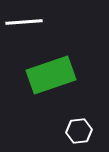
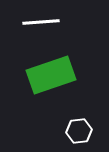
white line: moved 17 px right
